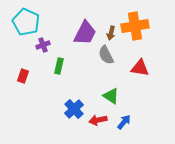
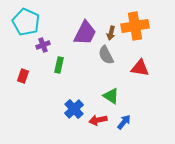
green rectangle: moved 1 px up
